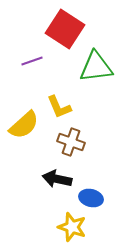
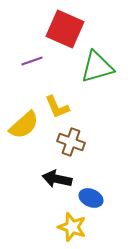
red square: rotated 9 degrees counterclockwise
green triangle: moved 1 px right; rotated 9 degrees counterclockwise
yellow L-shape: moved 2 px left
blue ellipse: rotated 10 degrees clockwise
